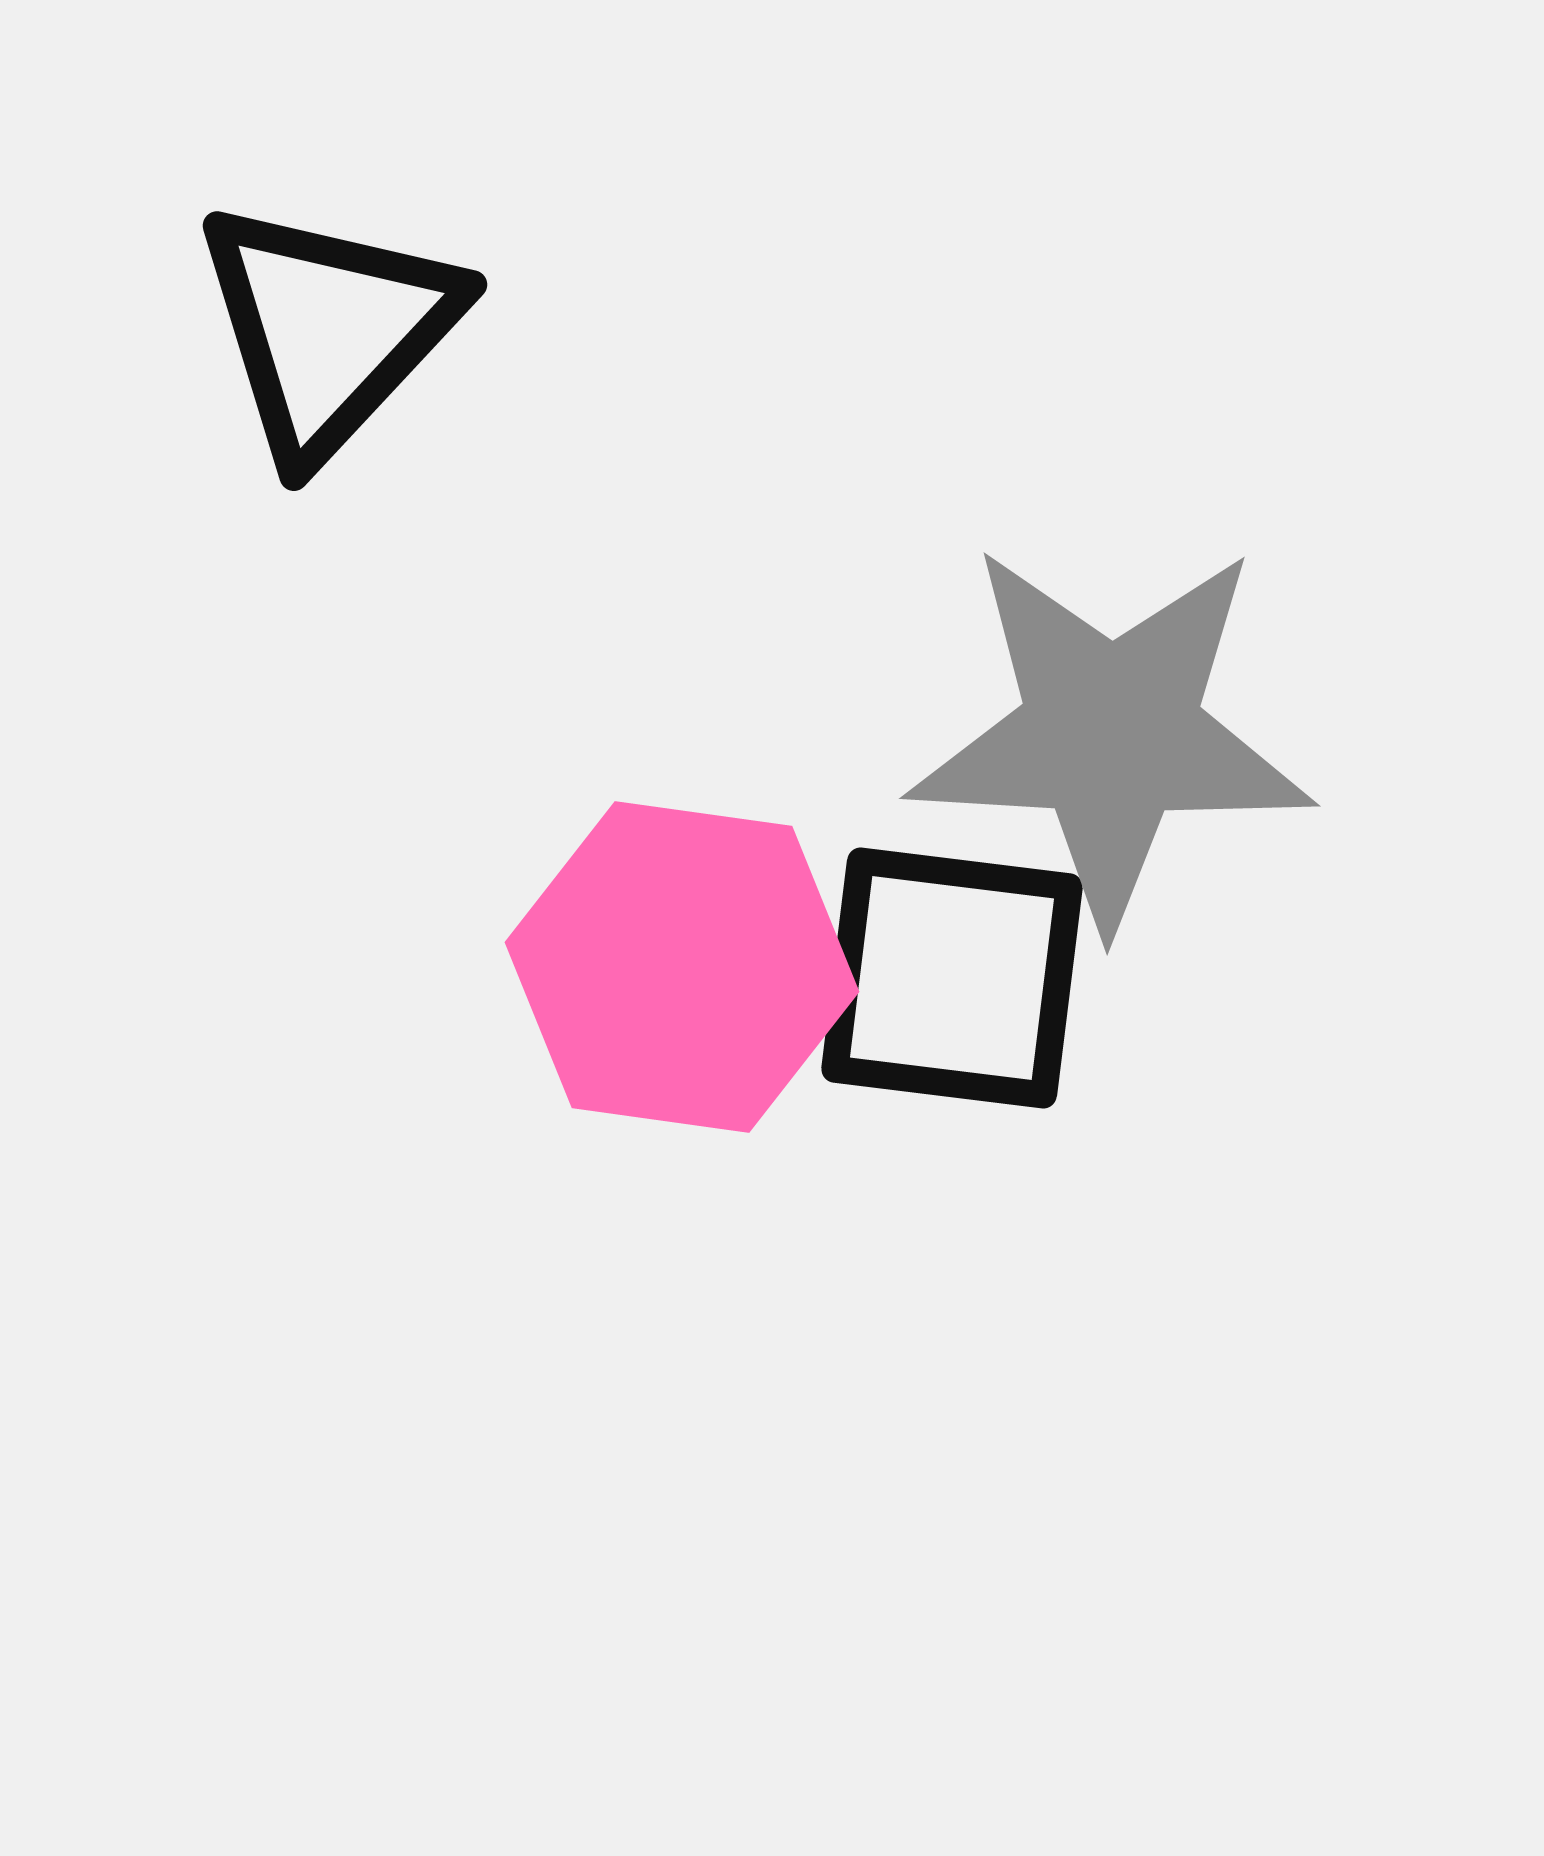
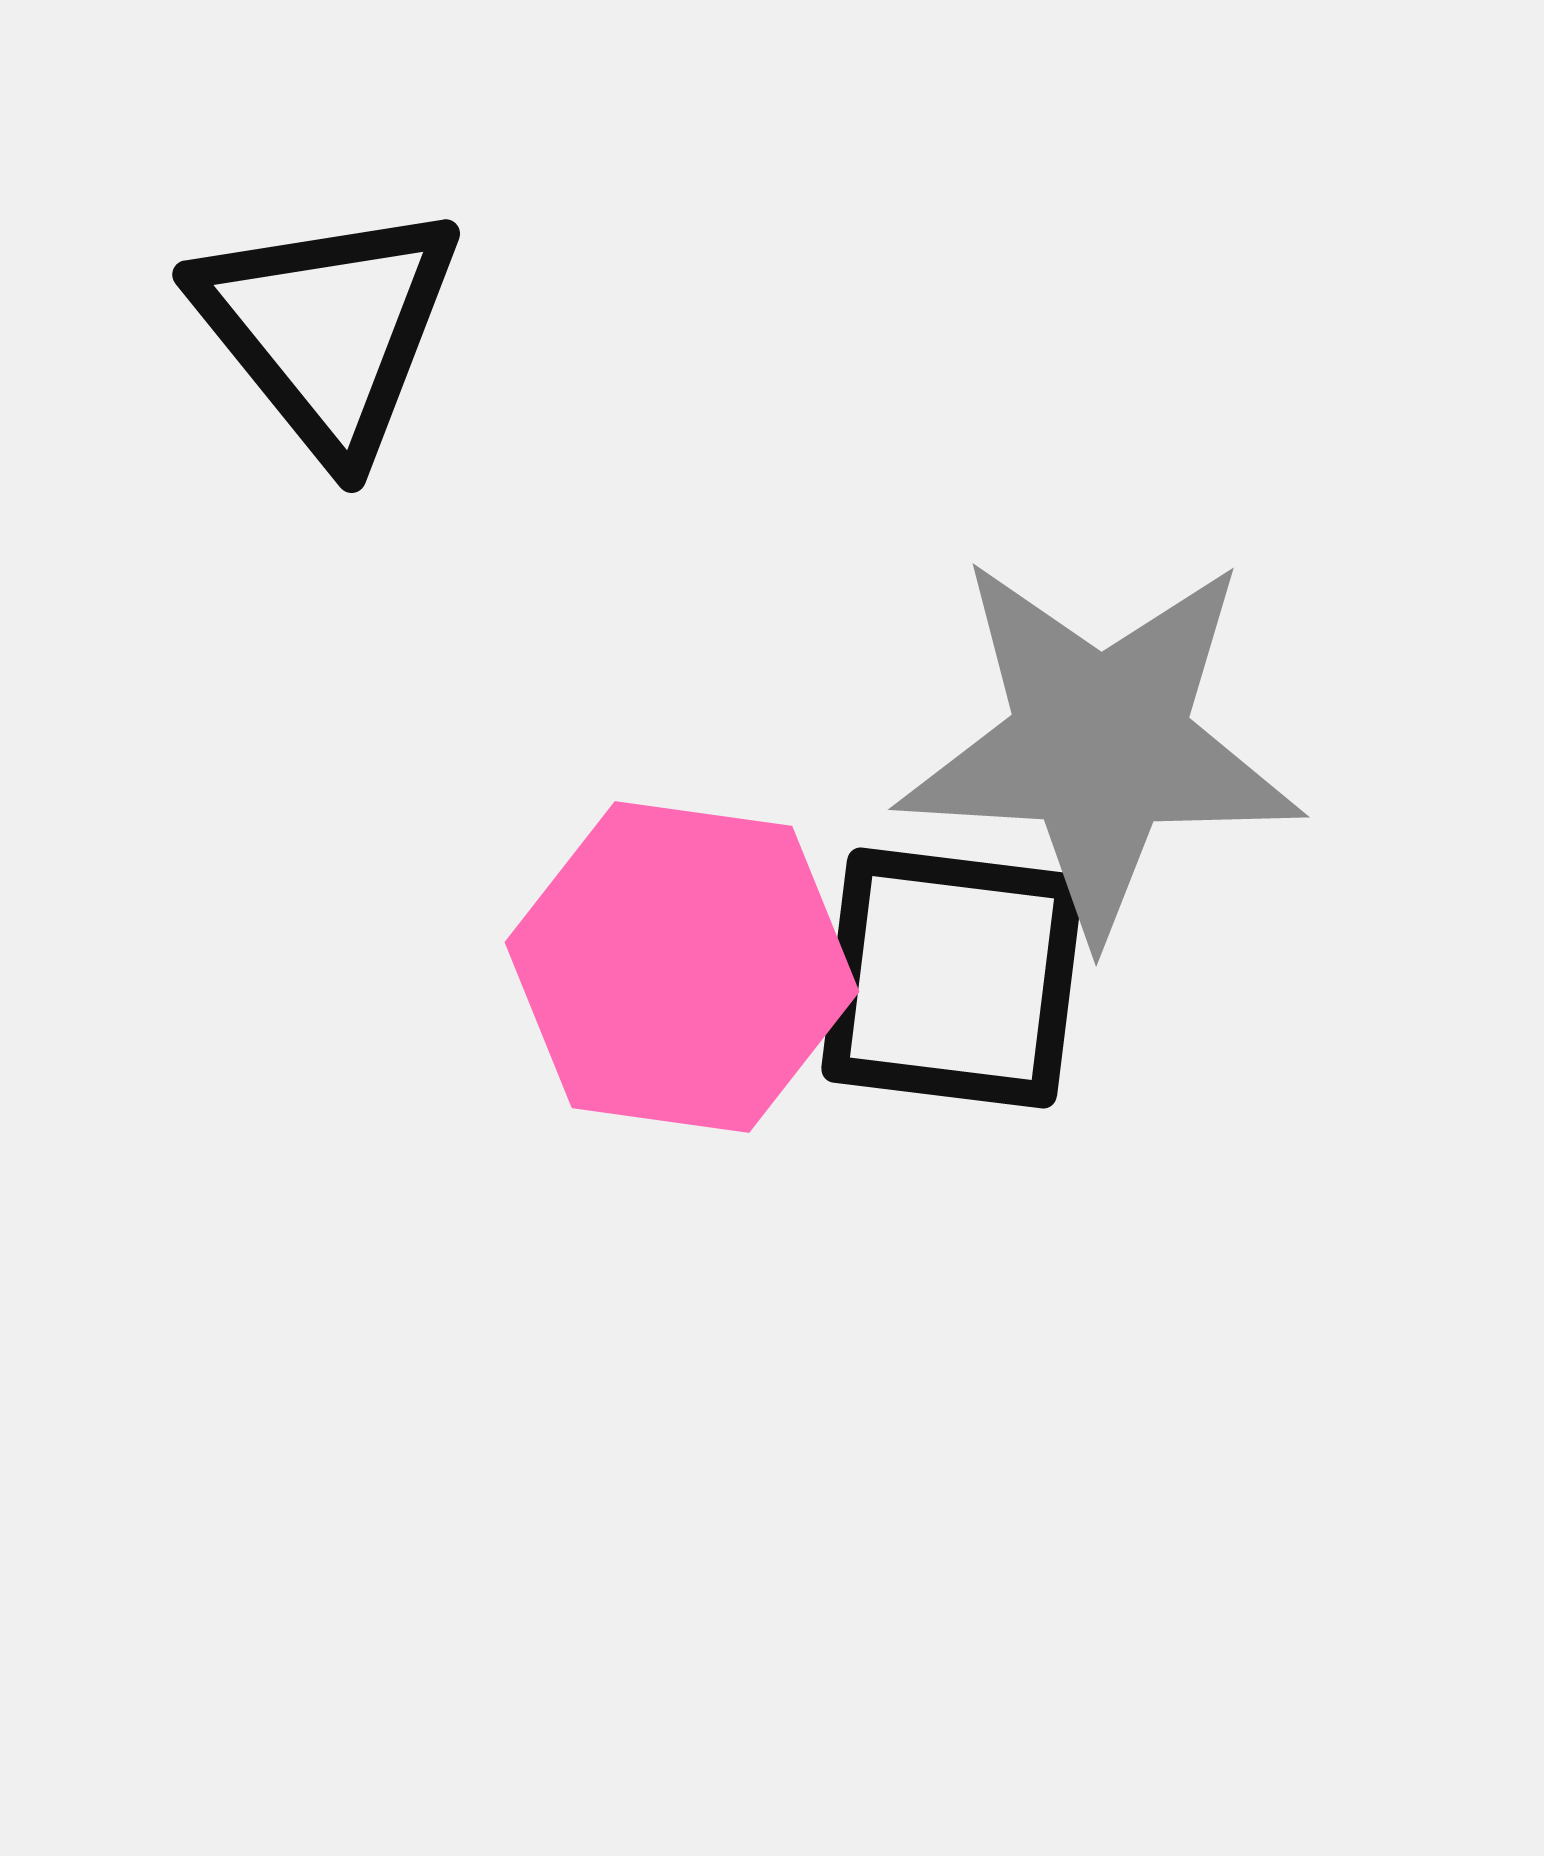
black triangle: rotated 22 degrees counterclockwise
gray star: moved 11 px left, 11 px down
